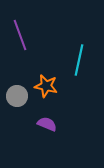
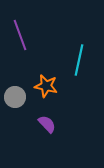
gray circle: moved 2 px left, 1 px down
purple semicircle: rotated 24 degrees clockwise
